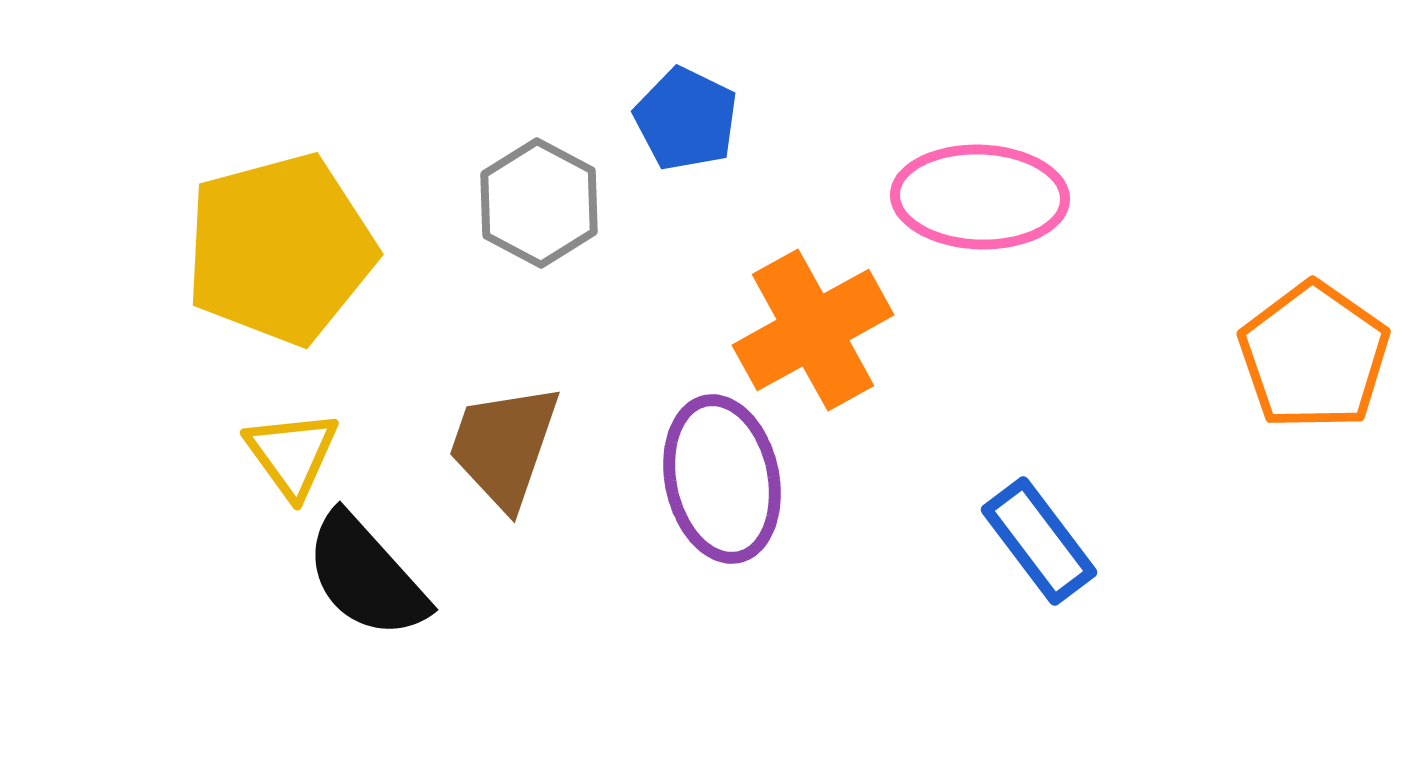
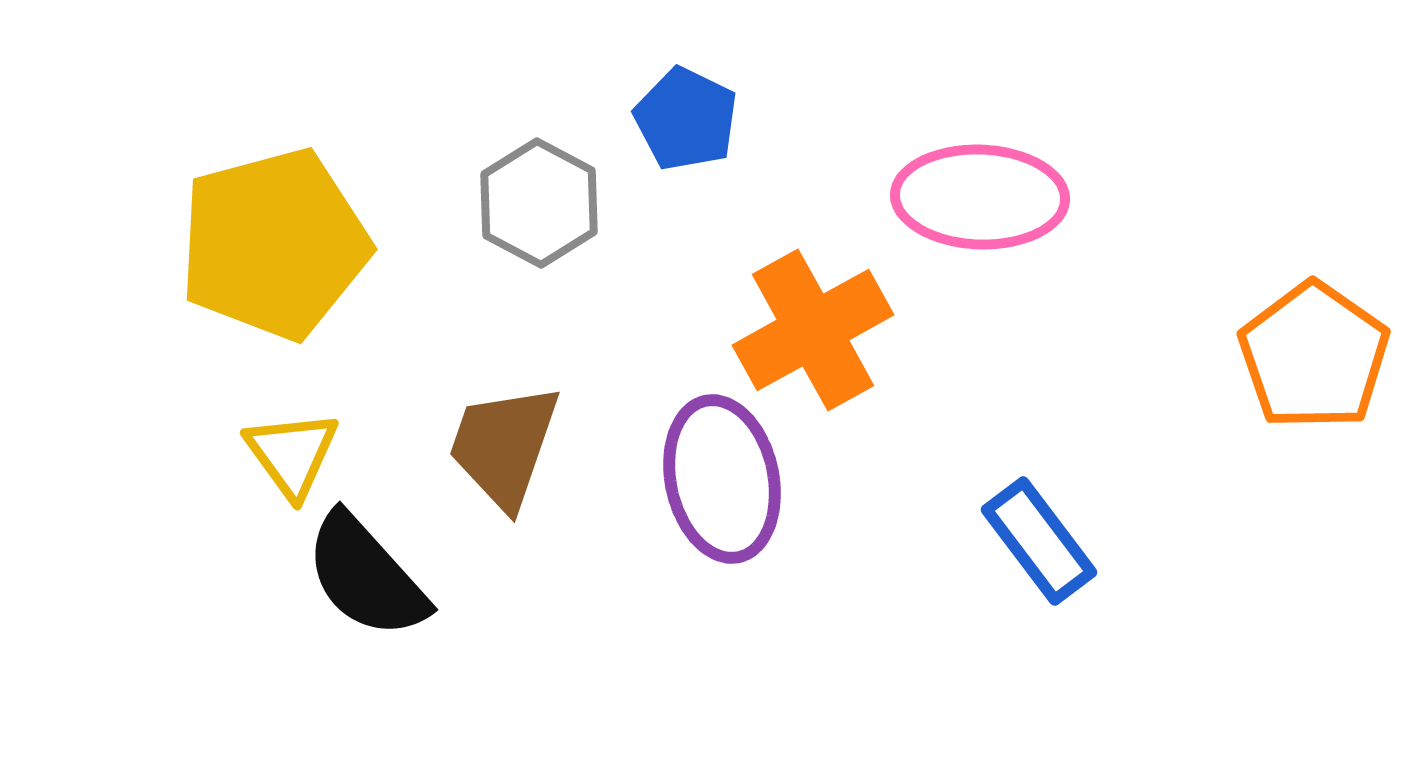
yellow pentagon: moved 6 px left, 5 px up
